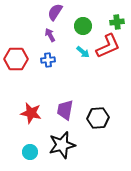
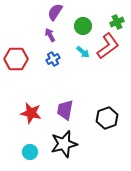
green cross: rotated 16 degrees counterclockwise
red L-shape: rotated 12 degrees counterclockwise
blue cross: moved 5 px right, 1 px up; rotated 24 degrees counterclockwise
black hexagon: moved 9 px right; rotated 15 degrees counterclockwise
black star: moved 2 px right, 1 px up
